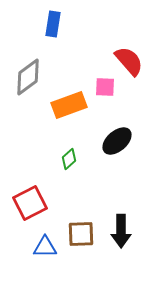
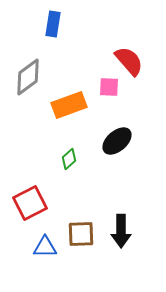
pink square: moved 4 px right
